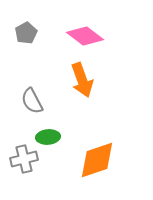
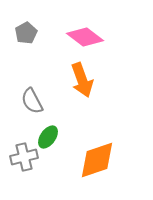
pink diamond: moved 1 px down
green ellipse: rotated 50 degrees counterclockwise
gray cross: moved 2 px up
